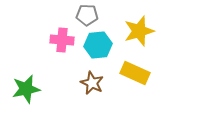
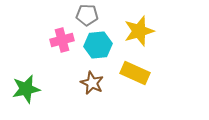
pink cross: rotated 20 degrees counterclockwise
